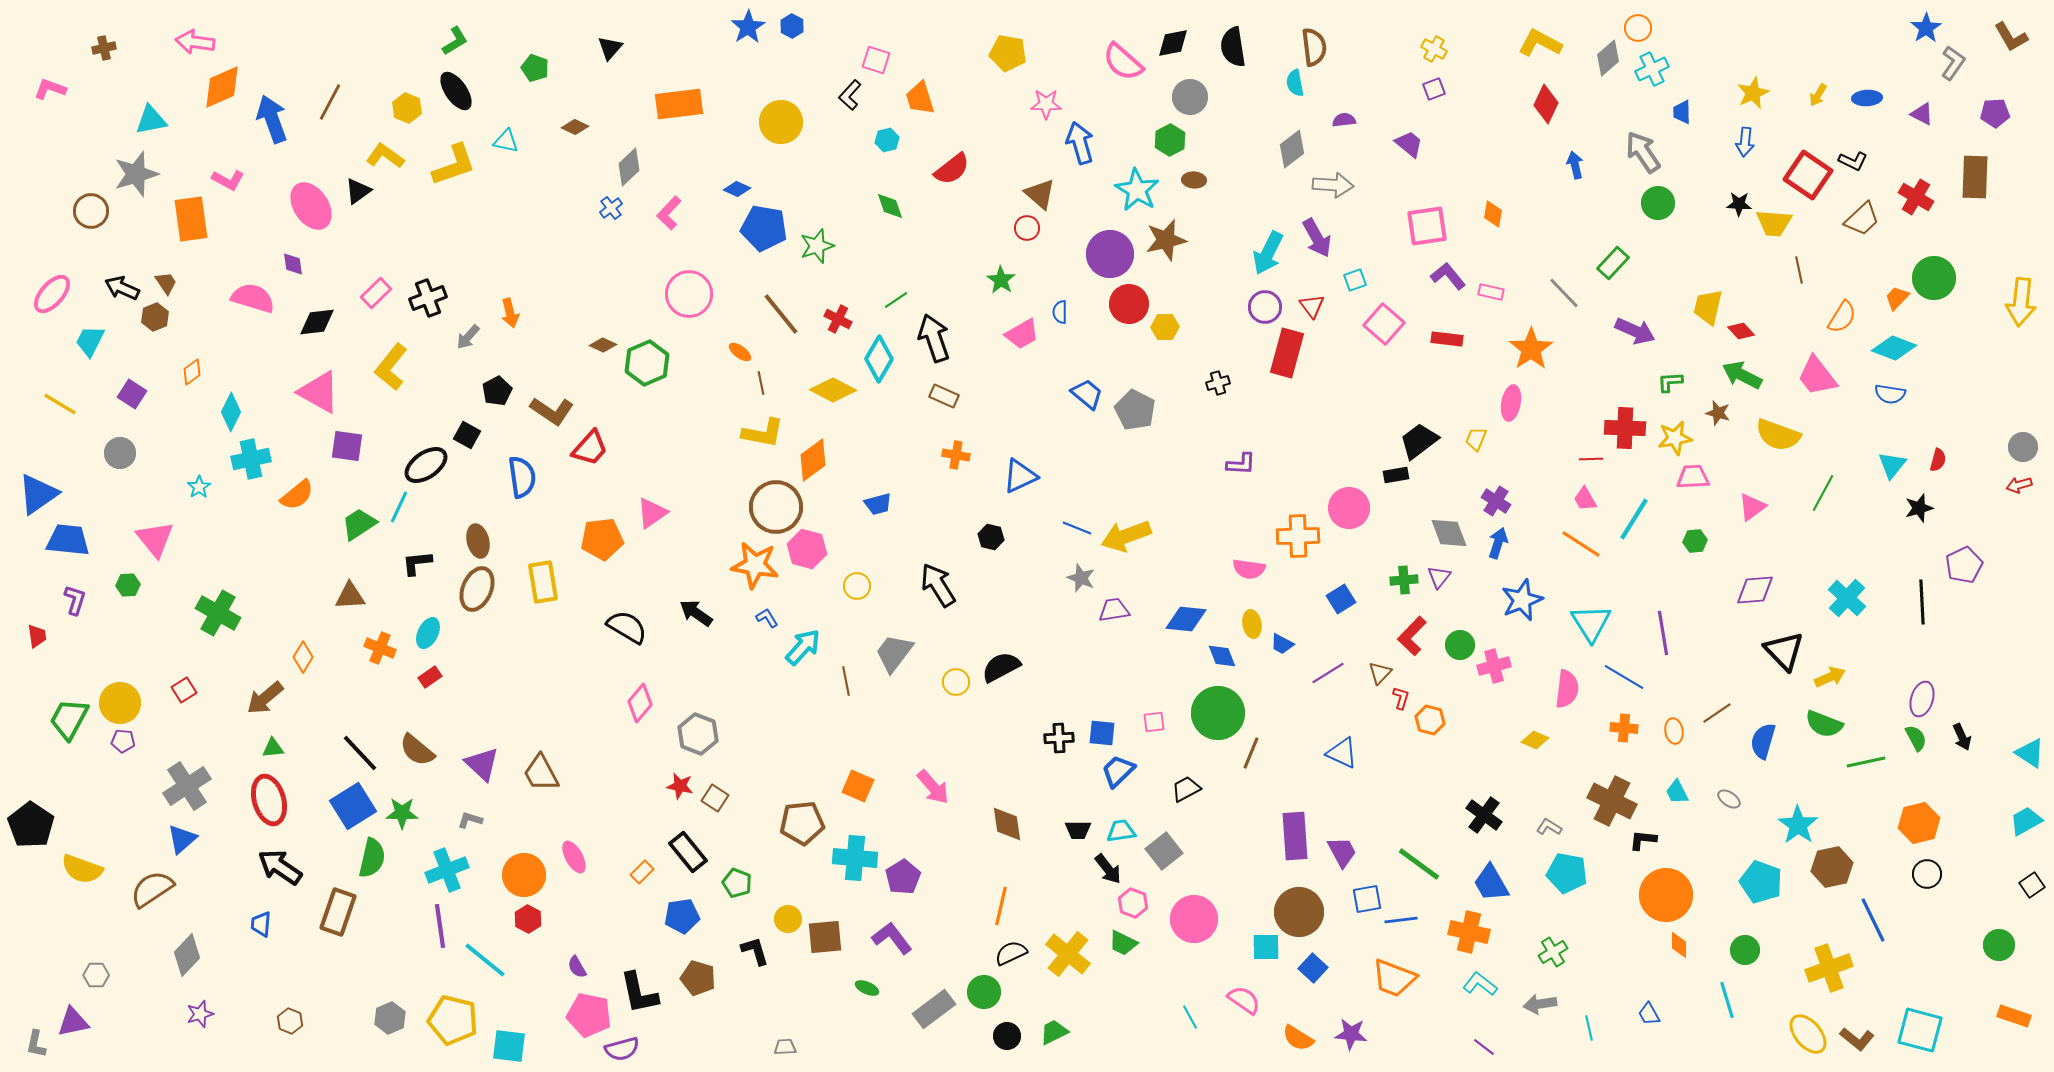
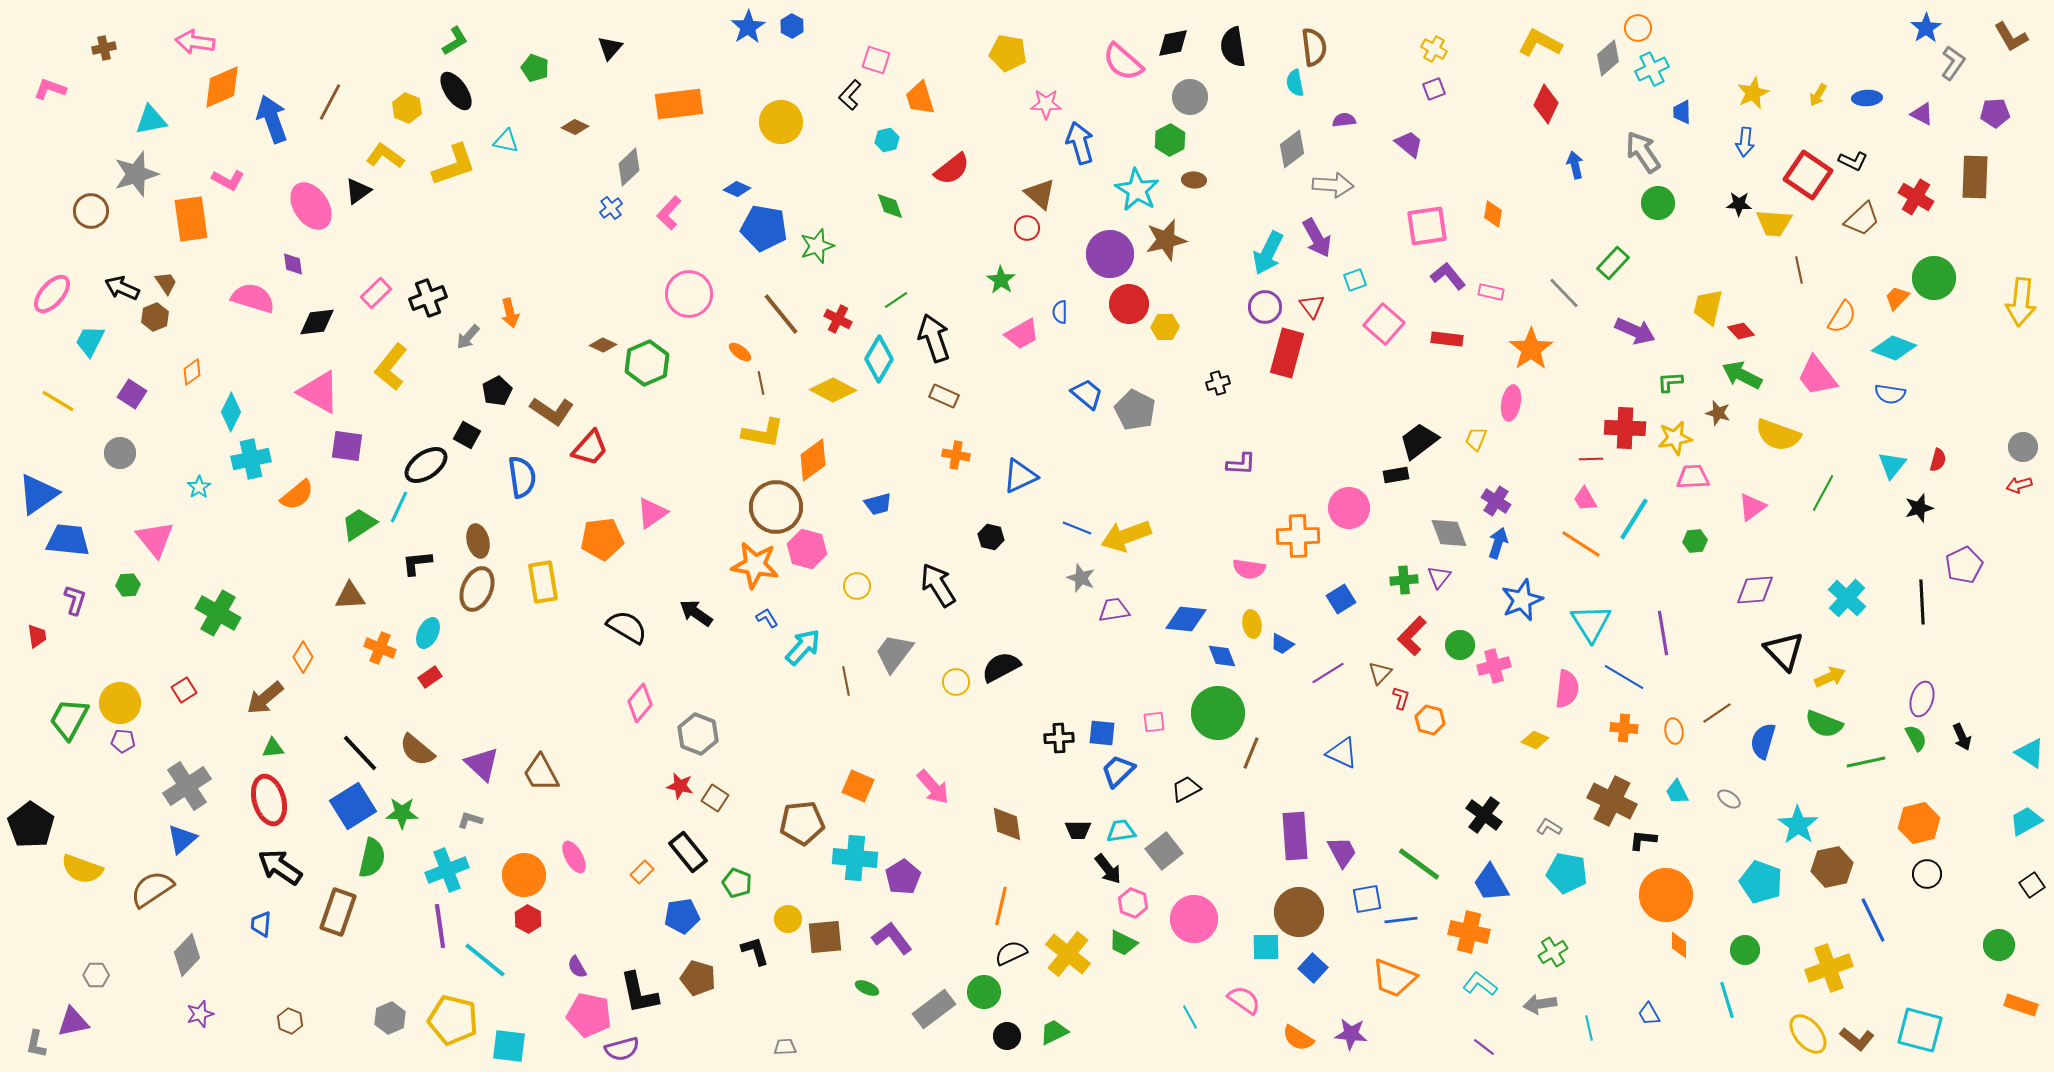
yellow line at (60, 404): moved 2 px left, 3 px up
orange rectangle at (2014, 1016): moved 7 px right, 11 px up
